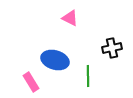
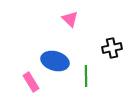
pink triangle: moved 1 px down; rotated 18 degrees clockwise
blue ellipse: moved 1 px down
green line: moved 2 px left
